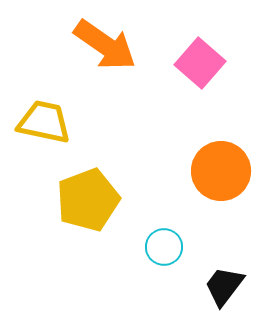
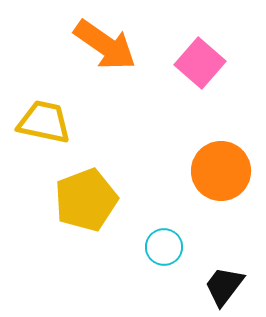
yellow pentagon: moved 2 px left
